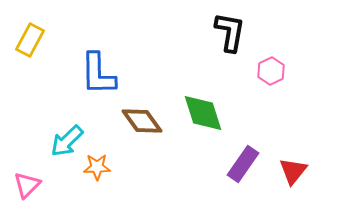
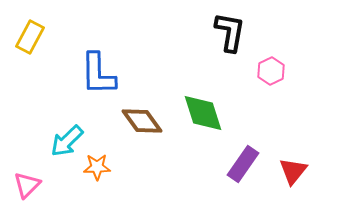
yellow rectangle: moved 3 px up
